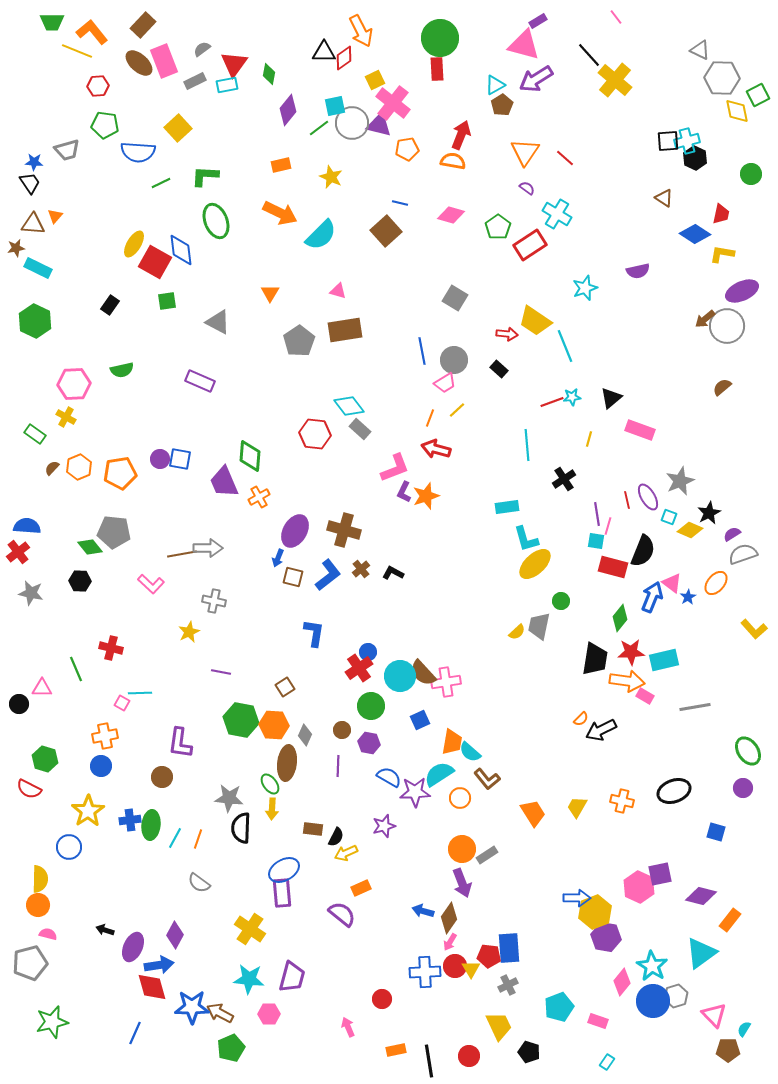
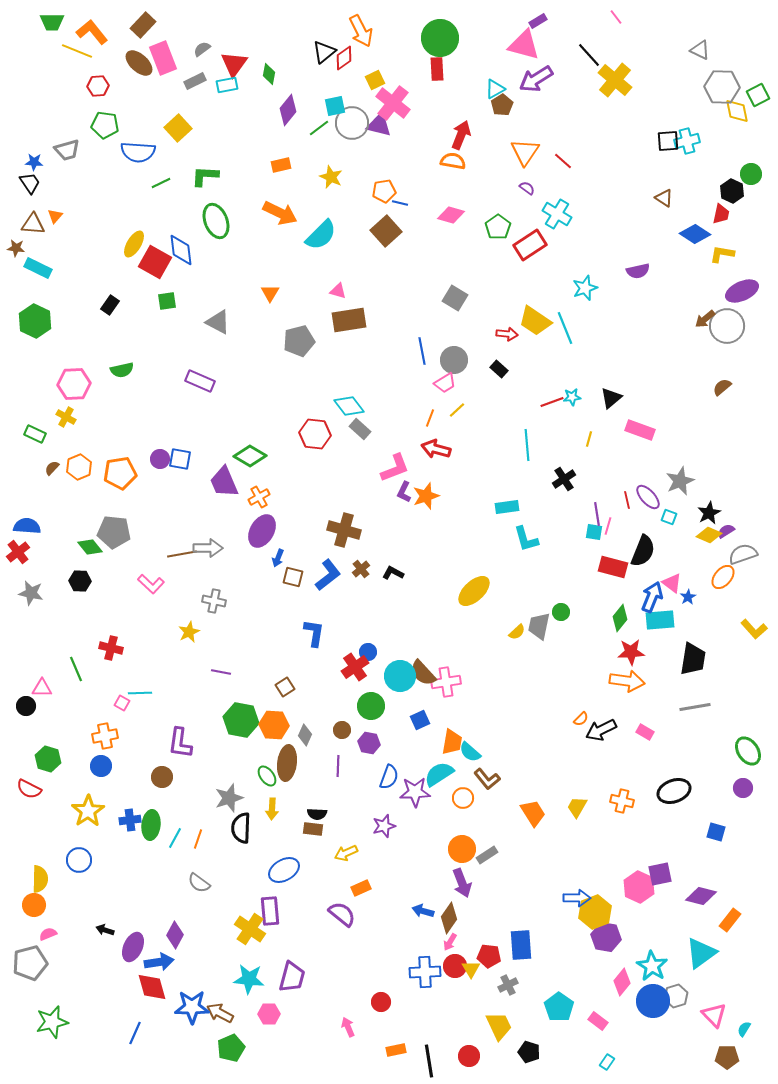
black triangle at (324, 52): rotated 40 degrees counterclockwise
pink rectangle at (164, 61): moved 1 px left, 3 px up
gray hexagon at (722, 78): moved 9 px down
cyan triangle at (495, 85): moved 4 px down
orange pentagon at (407, 149): moved 23 px left, 42 px down
red line at (565, 158): moved 2 px left, 3 px down
black hexagon at (695, 158): moved 37 px right, 33 px down
brown star at (16, 248): rotated 18 degrees clockwise
brown rectangle at (345, 330): moved 4 px right, 10 px up
gray pentagon at (299, 341): rotated 20 degrees clockwise
cyan line at (565, 346): moved 18 px up
green rectangle at (35, 434): rotated 10 degrees counterclockwise
green diamond at (250, 456): rotated 64 degrees counterclockwise
purple ellipse at (648, 497): rotated 12 degrees counterclockwise
yellow diamond at (690, 530): moved 19 px right, 5 px down
purple ellipse at (295, 531): moved 33 px left
purple semicircle at (732, 534): moved 6 px left, 3 px up
cyan square at (596, 541): moved 2 px left, 9 px up
yellow ellipse at (535, 564): moved 61 px left, 27 px down
orange ellipse at (716, 583): moved 7 px right, 6 px up
green circle at (561, 601): moved 11 px down
black trapezoid at (595, 659): moved 98 px right
cyan rectangle at (664, 660): moved 4 px left, 40 px up; rotated 8 degrees clockwise
red cross at (359, 668): moved 4 px left, 1 px up
pink rectangle at (645, 696): moved 36 px down
black circle at (19, 704): moved 7 px right, 2 px down
green hexagon at (45, 759): moved 3 px right
blue semicircle at (389, 777): rotated 80 degrees clockwise
green ellipse at (270, 784): moved 3 px left, 8 px up
gray star at (229, 798): rotated 24 degrees counterclockwise
orange circle at (460, 798): moved 3 px right
black semicircle at (336, 837): moved 19 px left, 23 px up; rotated 66 degrees clockwise
blue circle at (69, 847): moved 10 px right, 13 px down
purple rectangle at (282, 893): moved 12 px left, 18 px down
orange circle at (38, 905): moved 4 px left
pink semicircle at (48, 934): rotated 36 degrees counterclockwise
blue rectangle at (509, 948): moved 12 px right, 3 px up
blue arrow at (159, 965): moved 3 px up
red circle at (382, 999): moved 1 px left, 3 px down
cyan pentagon at (559, 1007): rotated 16 degrees counterclockwise
pink rectangle at (598, 1021): rotated 18 degrees clockwise
brown pentagon at (728, 1050): moved 1 px left, 7 px down
